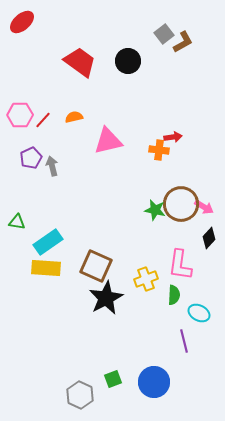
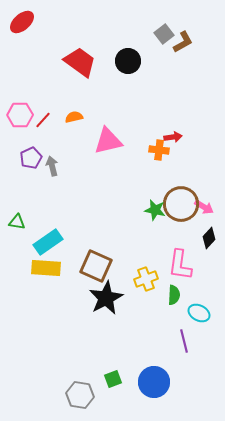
gray hexagon: rotated 16 degrees counterclockwise
